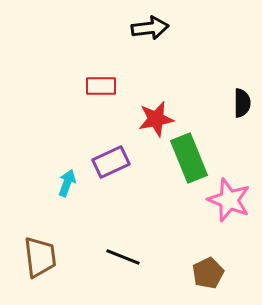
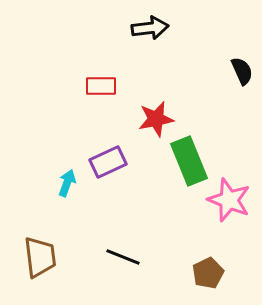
black semicircle: moved 32 px up; rotated 24 degrees counterclockwise
green rectangle: moved 3 px down
purple rectangle: moved 3 px left
